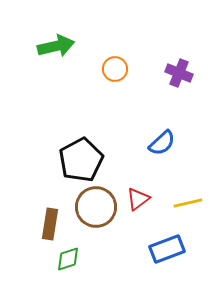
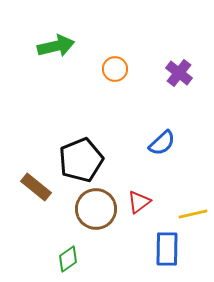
purple cross: rotated 16 degrees clockwise
black pentagon: rotated 6 degrees clockwise
red triangle: moved 1 px right, 3 px down
yellow line: moved 5 px right, 11 px down
brown circle: moved 2 px down
brown rectangle: moved 14 px left, 37 px up; rotated 60 degrees counterclockwise
blue rectangle: rotated 68 degrees counterclockwise
green diamond: rotated 16 degrees counterclockwise
